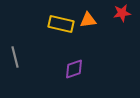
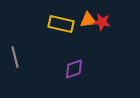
red star: moved 20 px left, 9 px down; rotated 18 degrees clockwise
